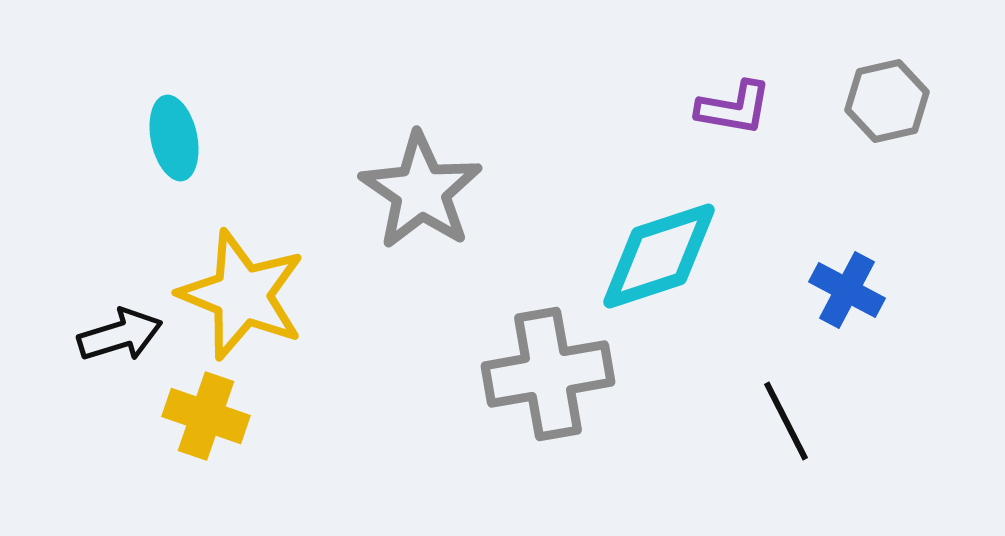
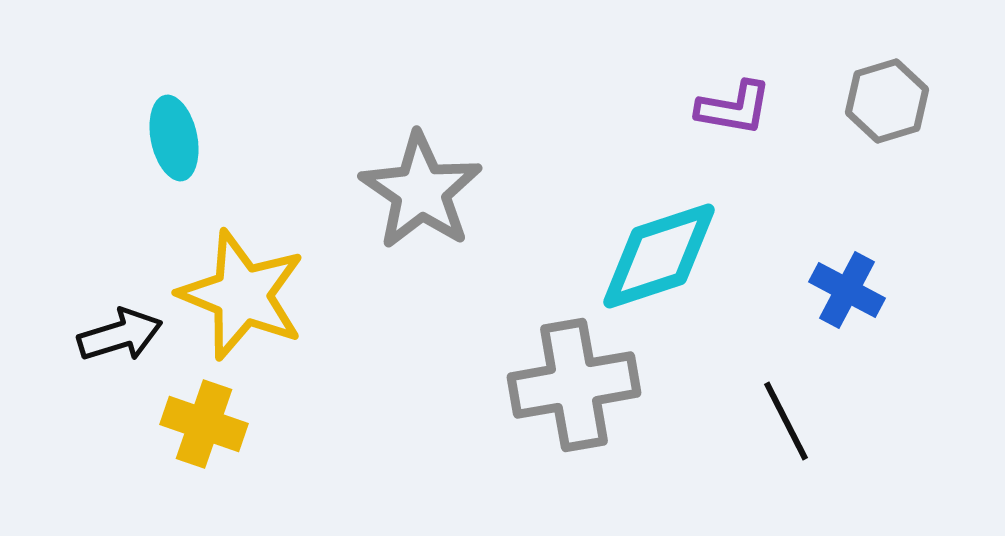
gray hexagon: rotated 4 degrees counterclockwise
gray cross: moved 26 px right, 11 px down
yellow cross: moved 2 px left, 8 px down
